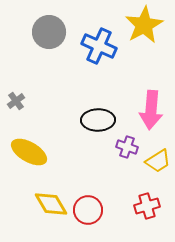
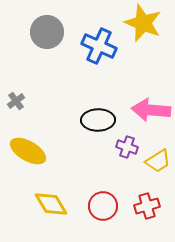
yellow star: moved 1 px left, 2 px up; rotated 21 degrees counterclockwise
gray circle: moved 2 px left
pink arrow: rotated 90 degrees clockwise
yellow ellipse: moved 1 px left, 1 px up
red circle: moved 15 px right, 4 px up
